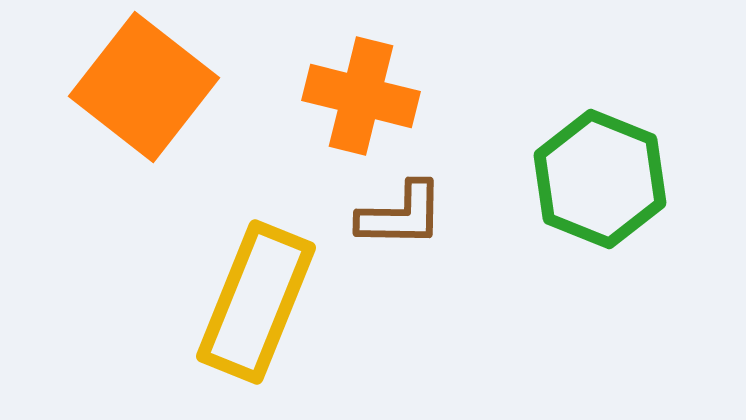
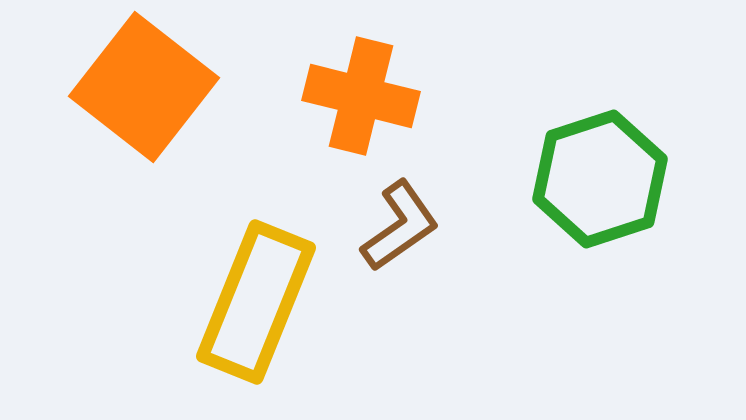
green hexagon: rotated 20 degrees clockwise
brown L-shape: moved 1 px left, 11 px down; rotated 36 degrees counterclockwise
